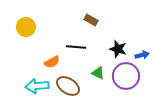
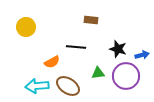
brown rectangle: rotated 24 degrees counterclockwise
green triangle: rotated 32 degrees counterclockwise
